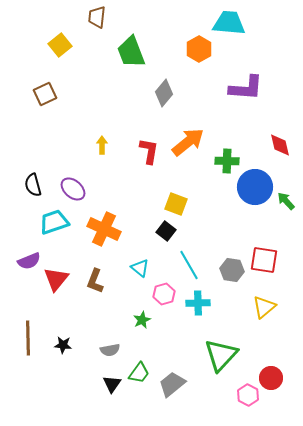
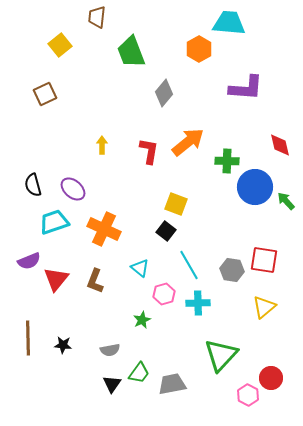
gray trapezoid at (172, 384): rotated 28 degrees clockwise
